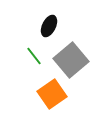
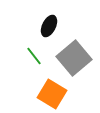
gray square: moved 3 px right, 2 px up
orange square: rotated 24 degrees counterclockwise
